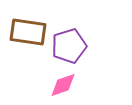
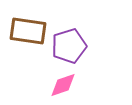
brown rectangle: moved 1 px up
